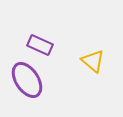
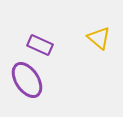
yellow triangle: moved 6 px right, 23 px up
